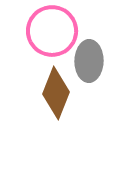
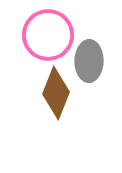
pink circle: moved 4 px left, 4 px down
